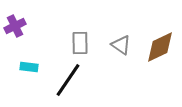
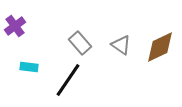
purple cross: rotated 10 degrees counterclockwise
gray rectangle: rotated 40 degrees counterclockwise
